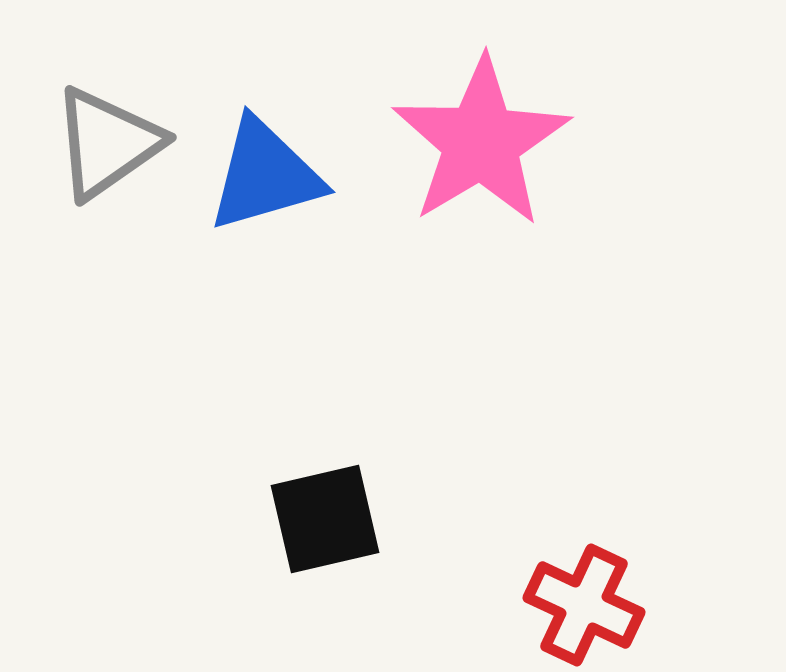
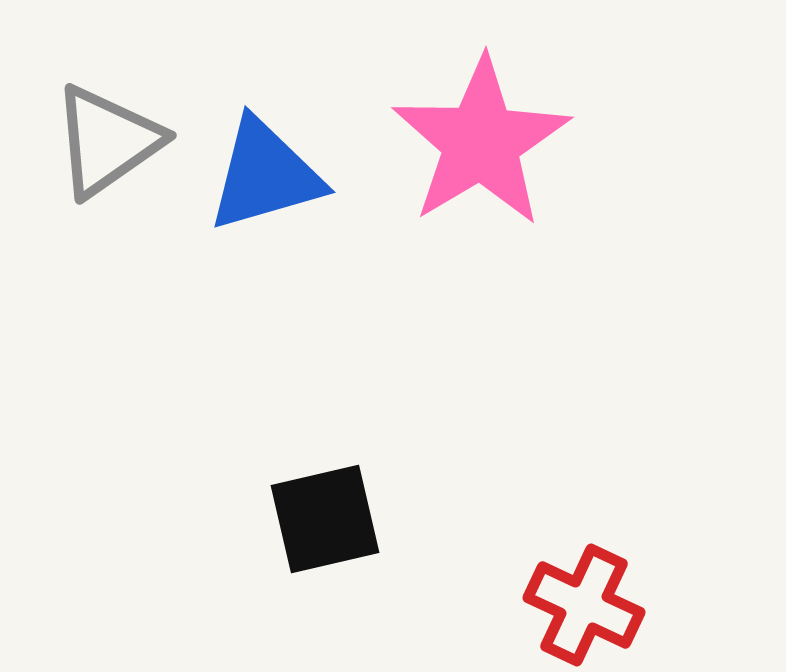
gray triangle: moved 2 px up
